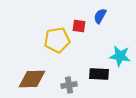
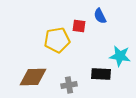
blue semicircle: rotated 56 degrees counterclockwise
black rectangle: moved 2 px right
brown diamond: moved 1 px right, 2 px up
